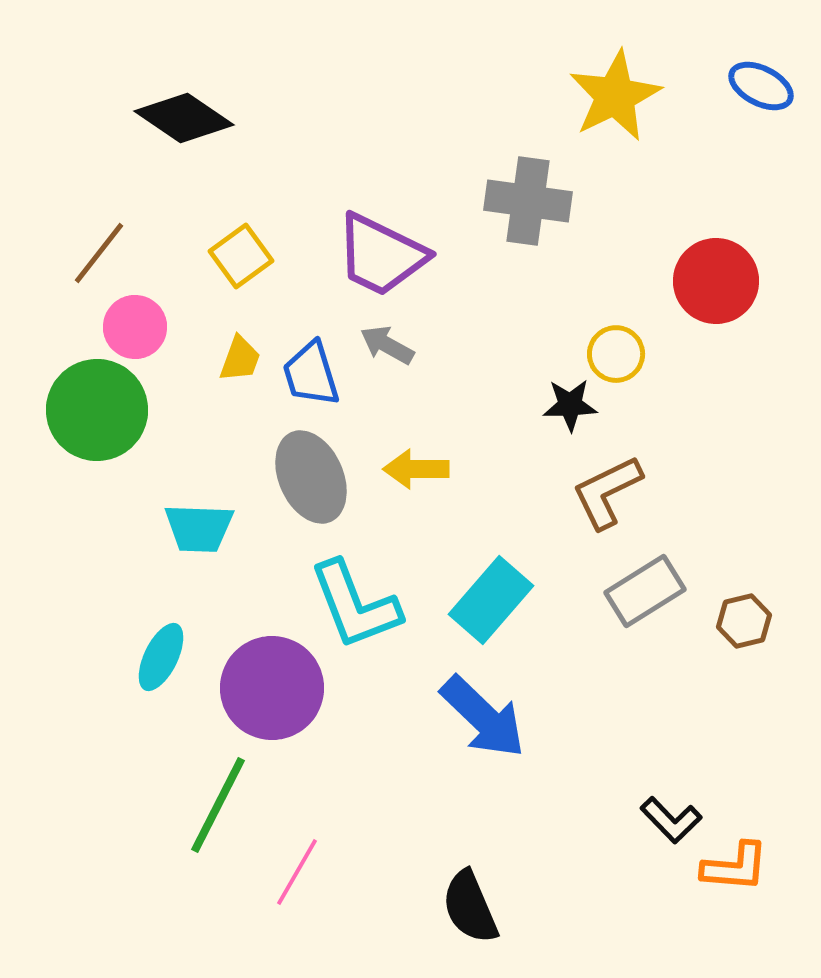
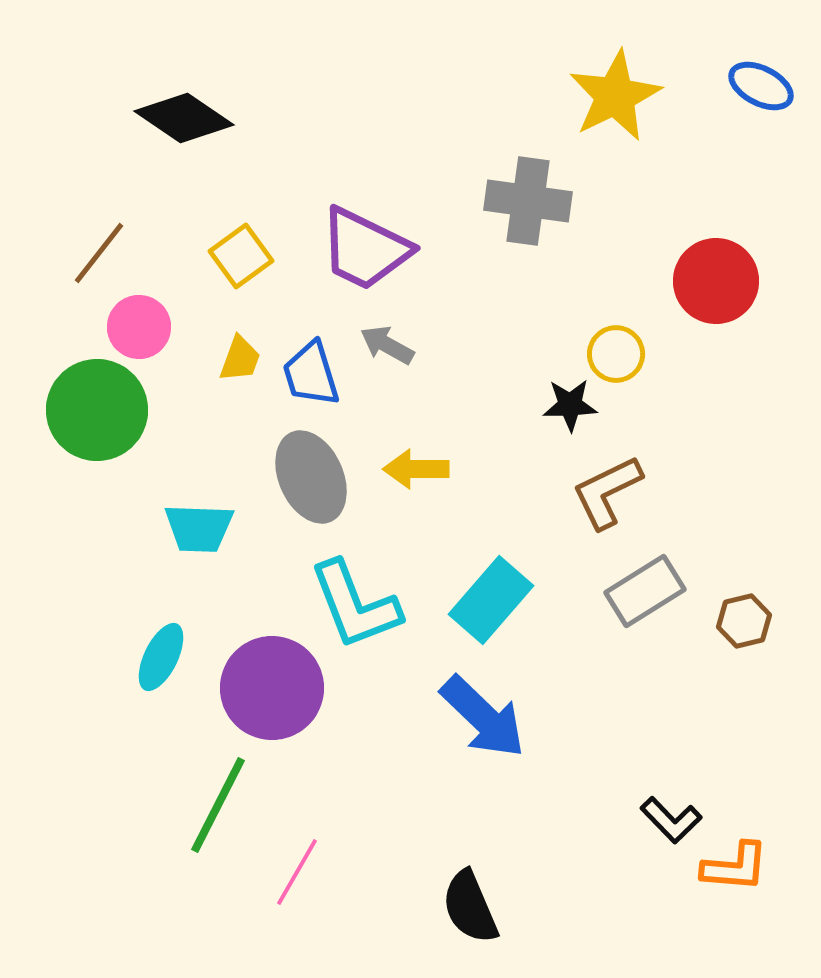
purple trapezoid: moved 16 px left, 6 px up
pink circle: moved 4 px right
